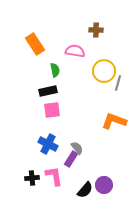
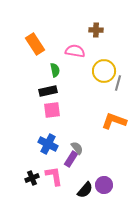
black cross: rotated 16 degrees counterclockwise
